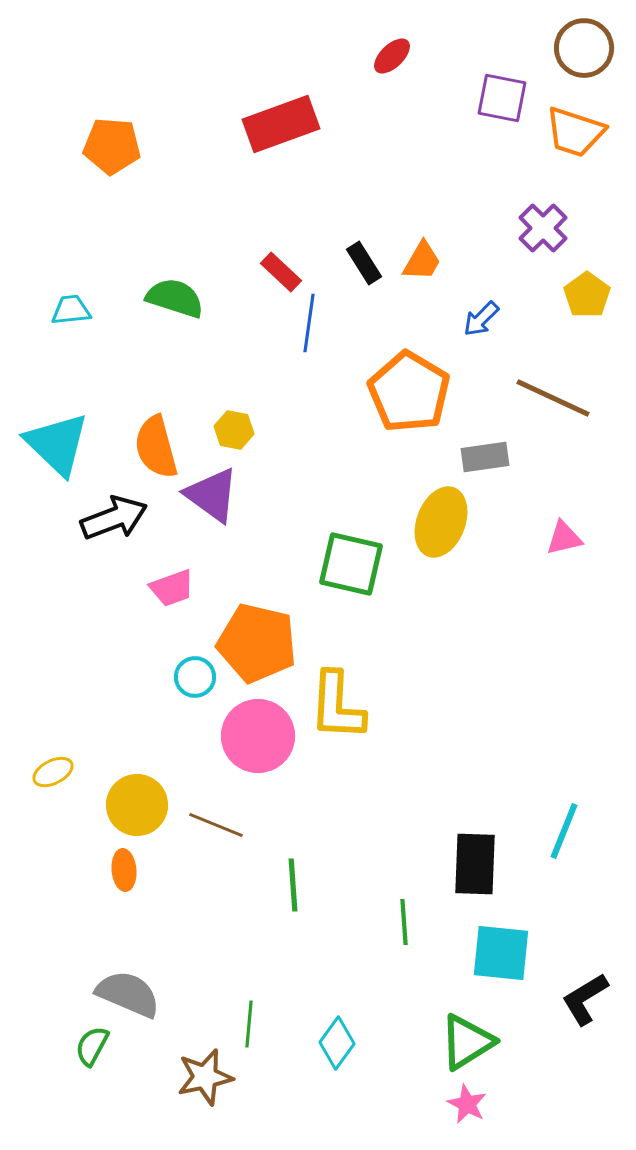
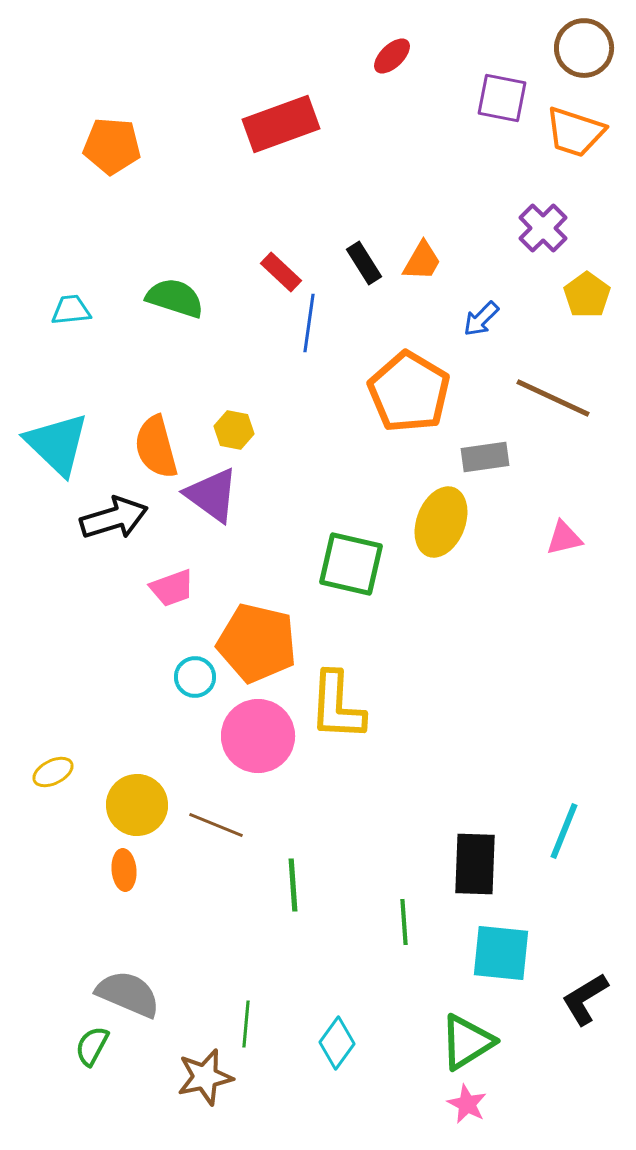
black arrow at (114, 518): rotated 4 degrees clockwise
green line at (249, 1024): moved 3 px left
